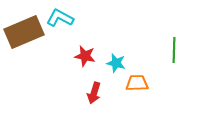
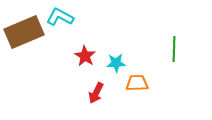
cyan L-shape: moved 1 px up
green line: moved 1 px up
red star: rotated 20 degrees clockwise
cyan star: rotated 18 degrees counterclockwise
red arrow: moved 2 px right; rotated 10 degrees clockwise
